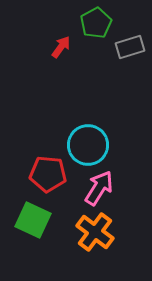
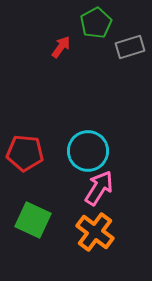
cyan circle: moved 6 px down
red pentagon: moved 23 px left, 21 px up
